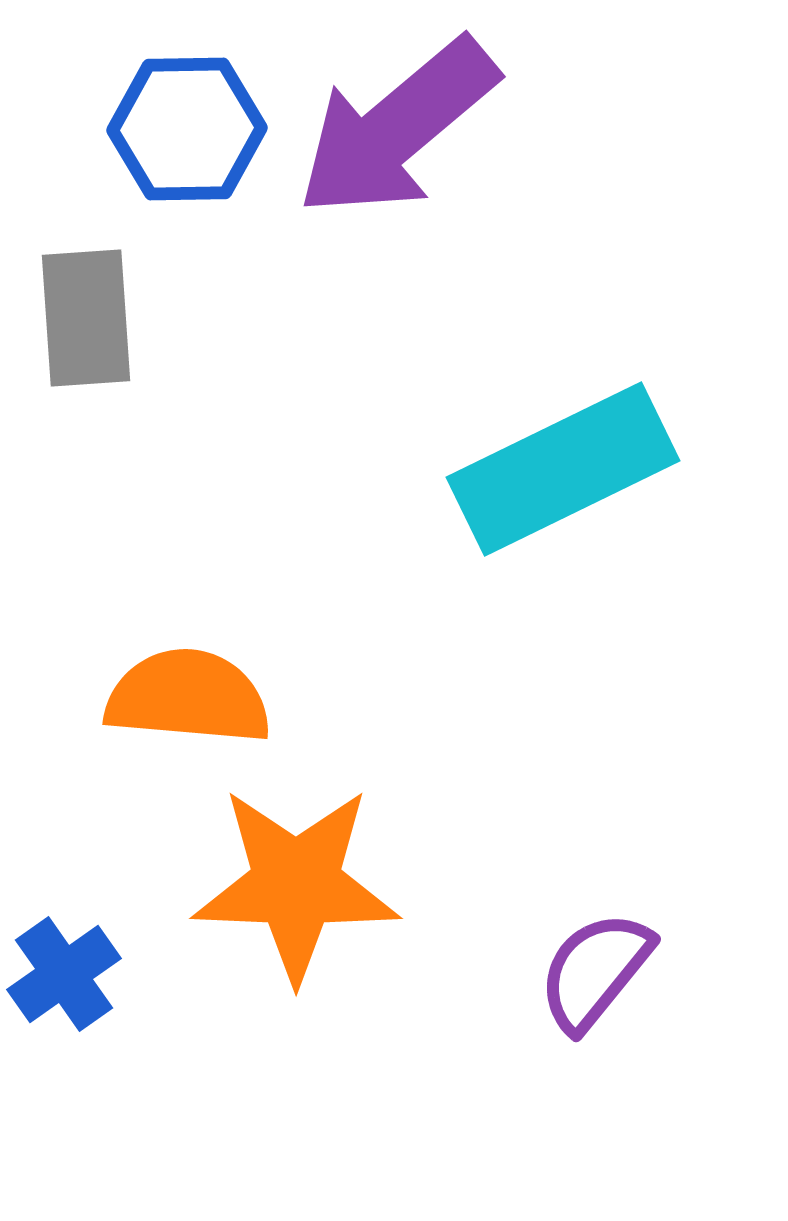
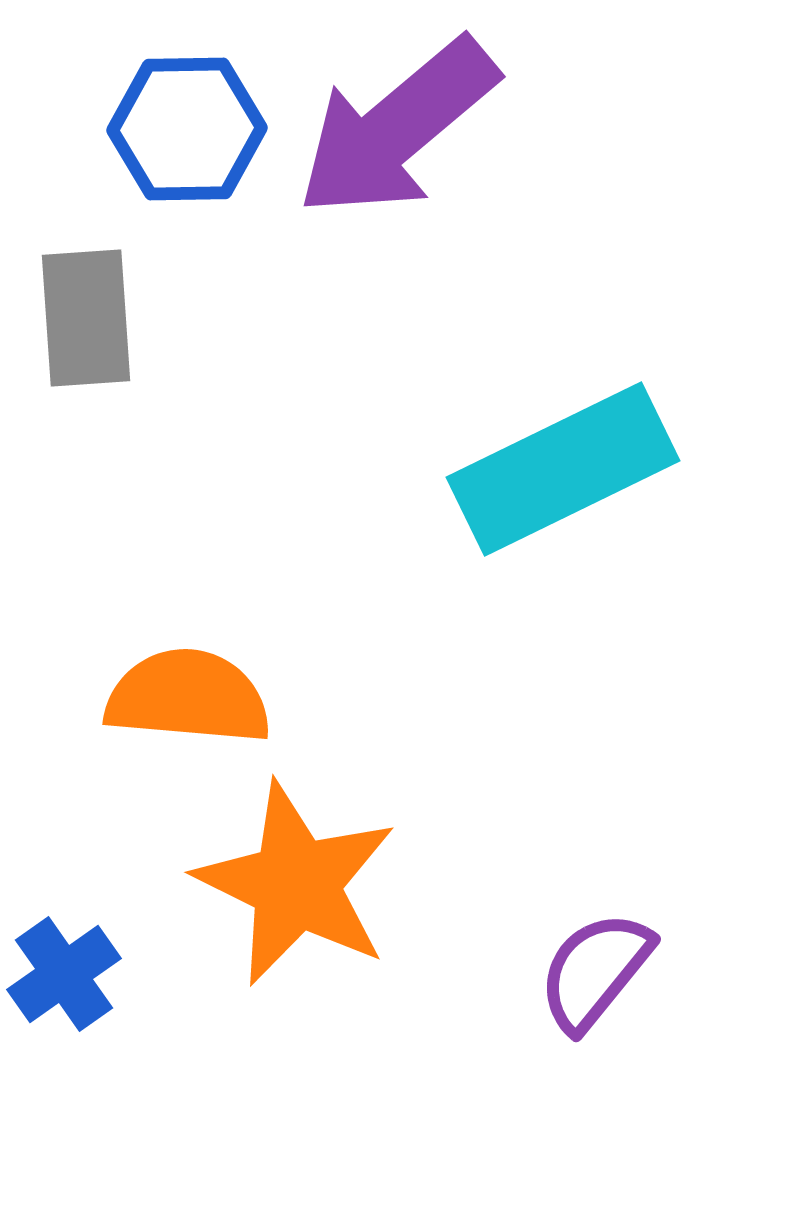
orange star: rotated 24 degrees clockwise
